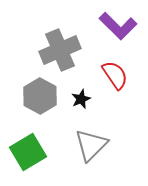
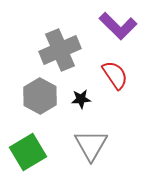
black star: rotated 18 degrees clockwise
gray triangle: rotated 15 degrees counterclockwise
